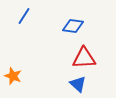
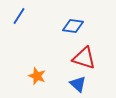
blue line: moved 5 px left
red triangle: rotated 20 degrees clockwise
orange star: moved 24 px right
